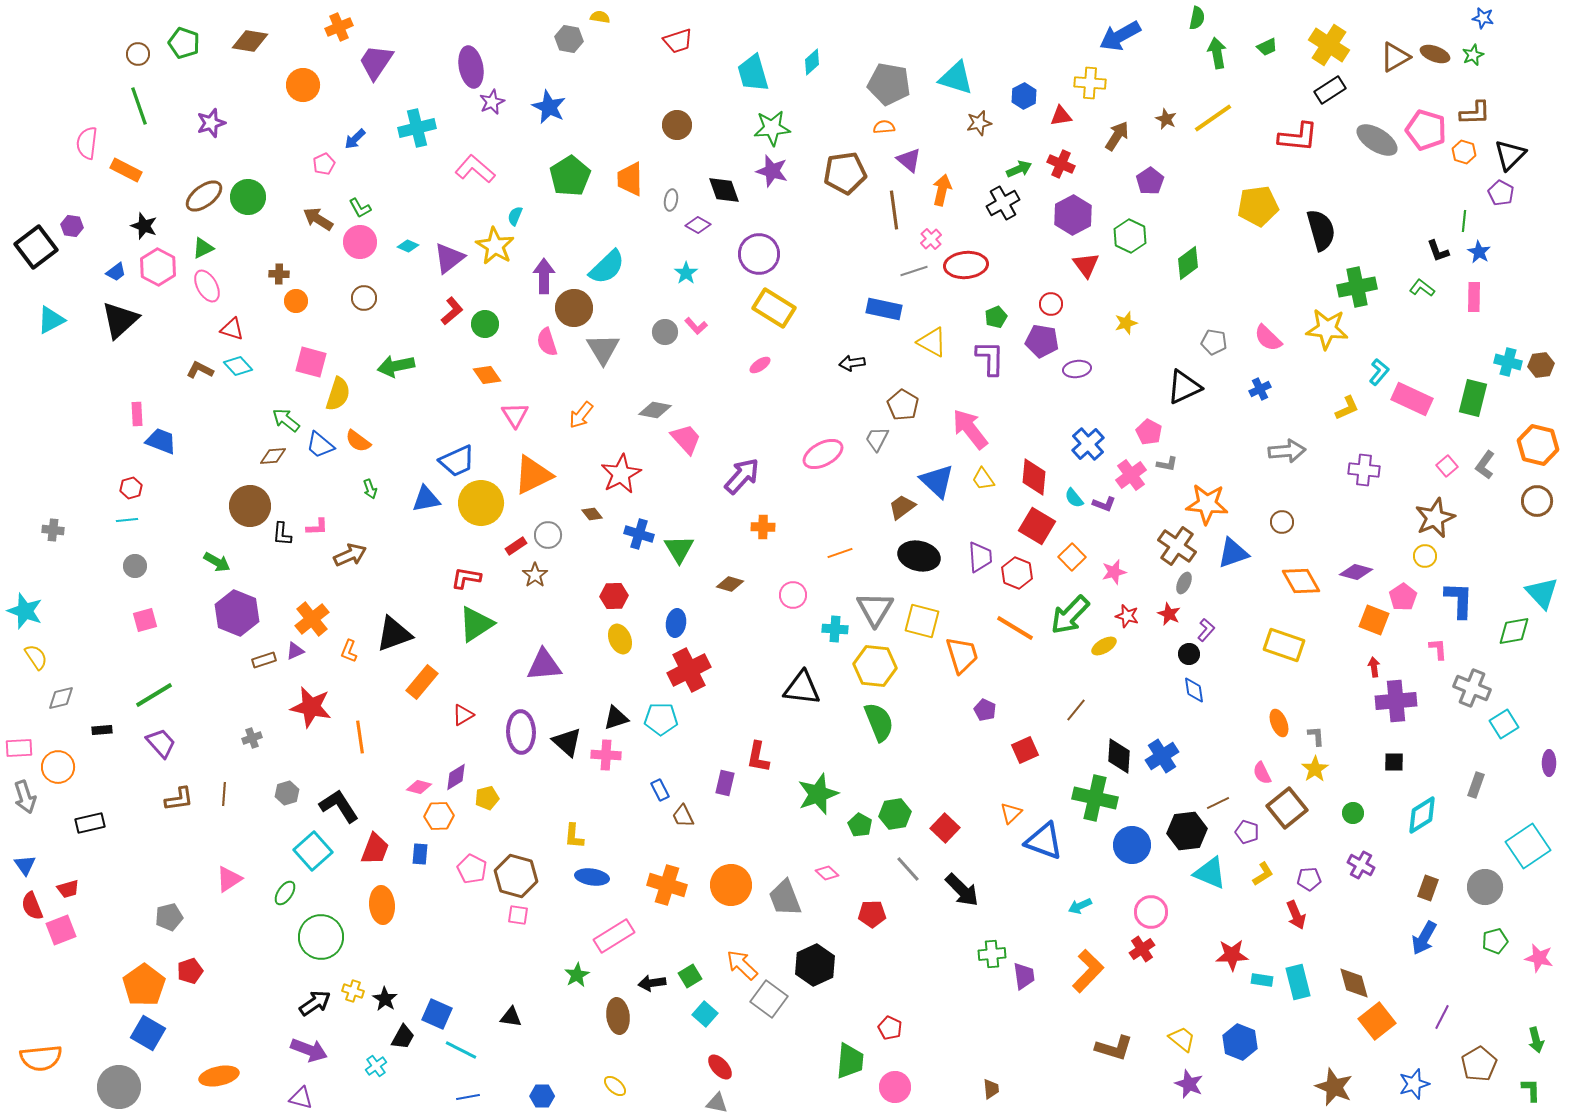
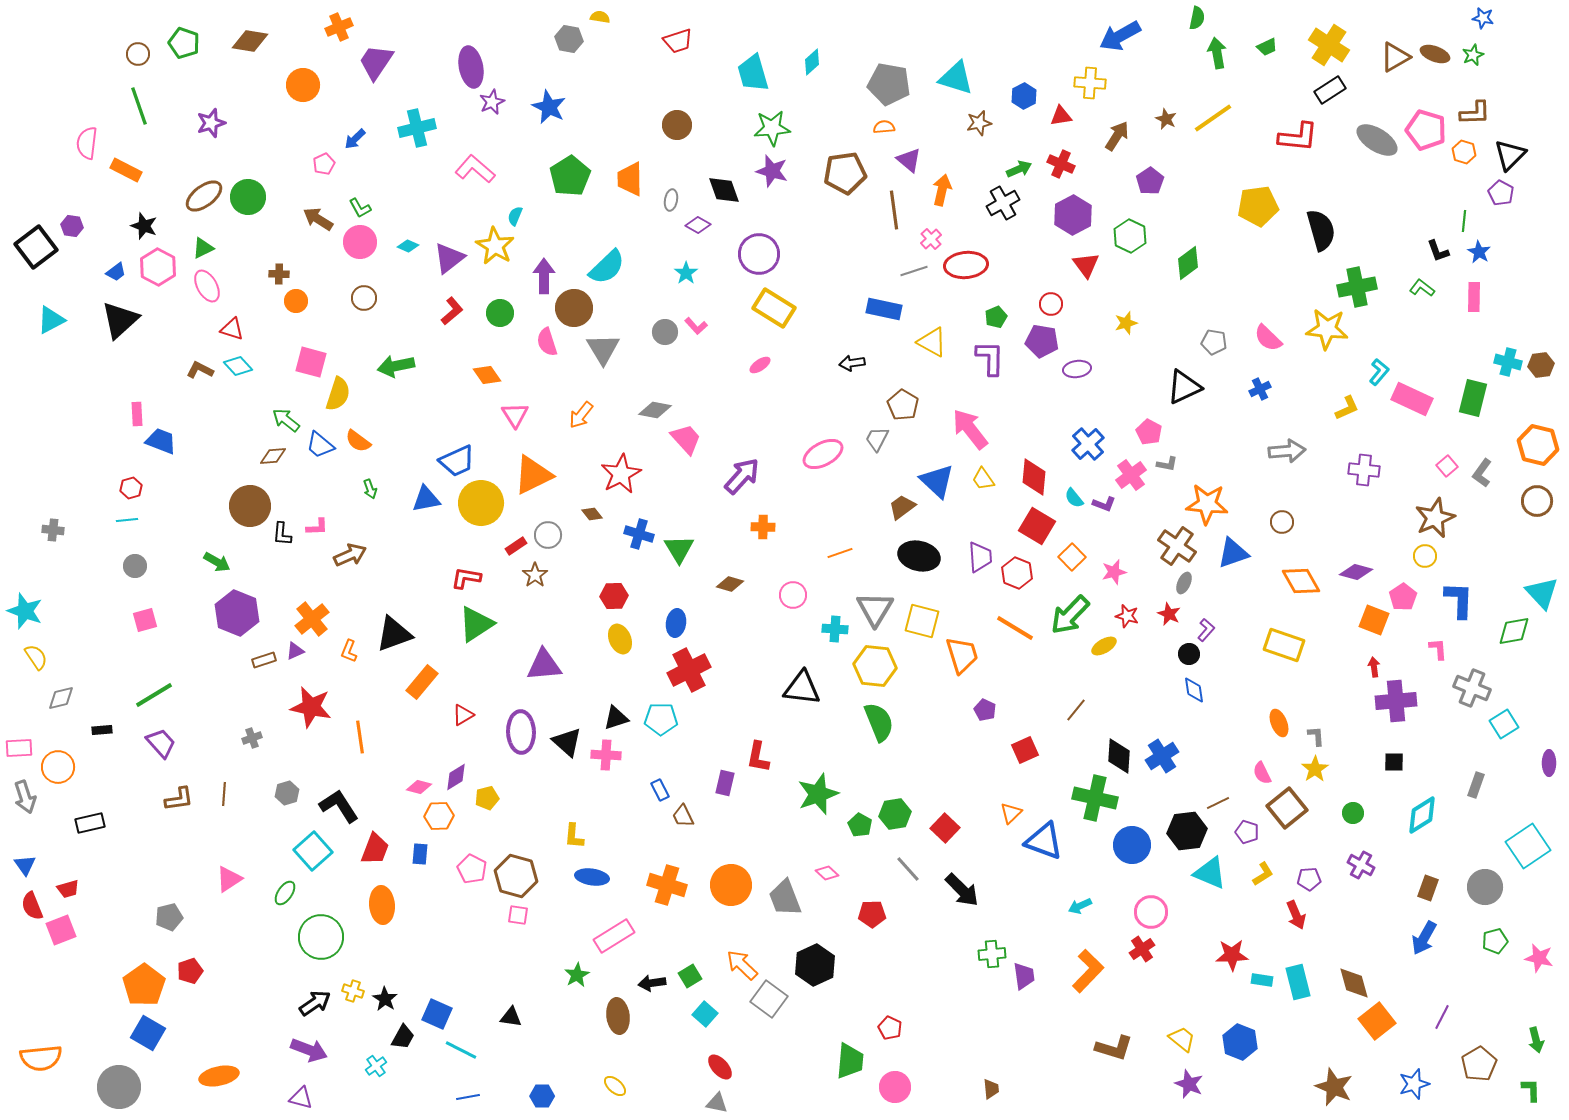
green circle at (485, 324): moved 15 px right, 11 px up
gray L-shape at (1485, 465): moved 3 px left, 8 px down
